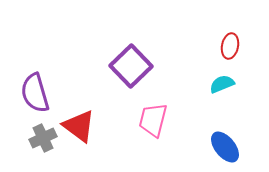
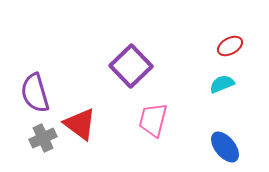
red ellipse: rotated 50 degrees clockwise
red triangle: moved 1 px right, 2 px up
